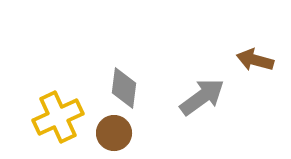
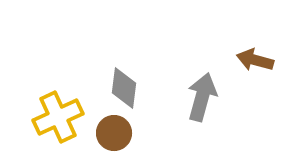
gray arrow: rotated 39 degrees counterclockwise
